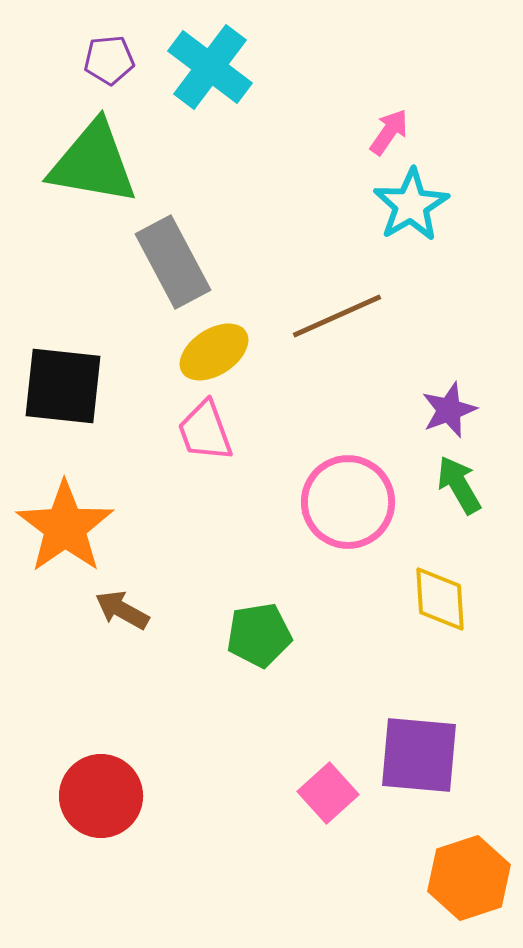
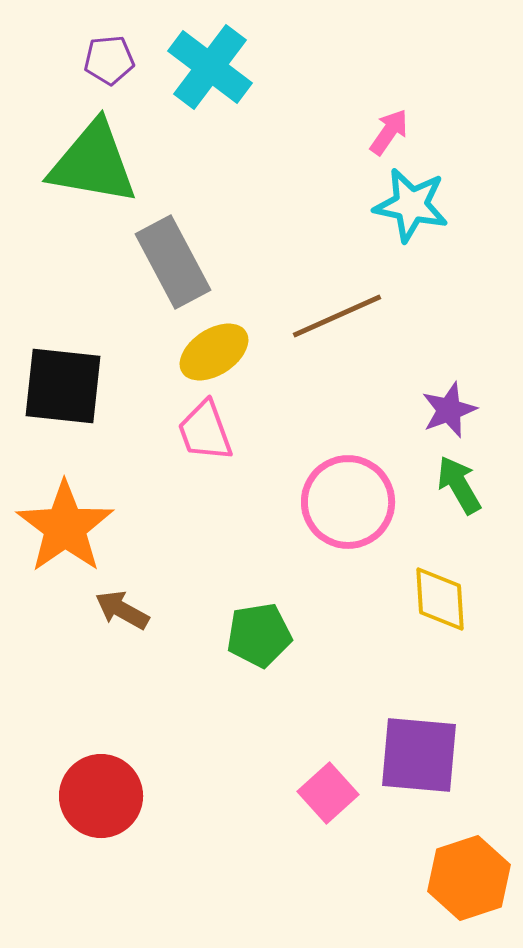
cyan star: rotated 30 degrees counterclockwise
